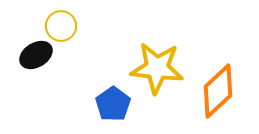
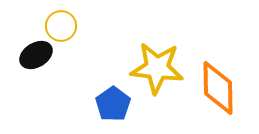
orange diamond: moved 3 px up; rotated 48 degrees counterclockwise
